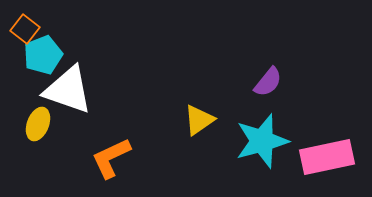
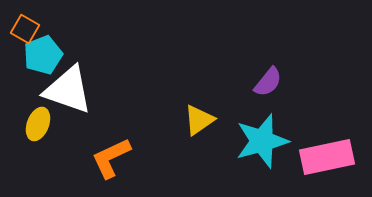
orange square: rotated 8 degrees counterclockwise
